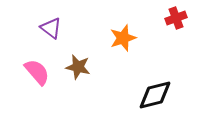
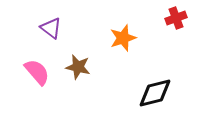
black diamond: moved 2 px up
